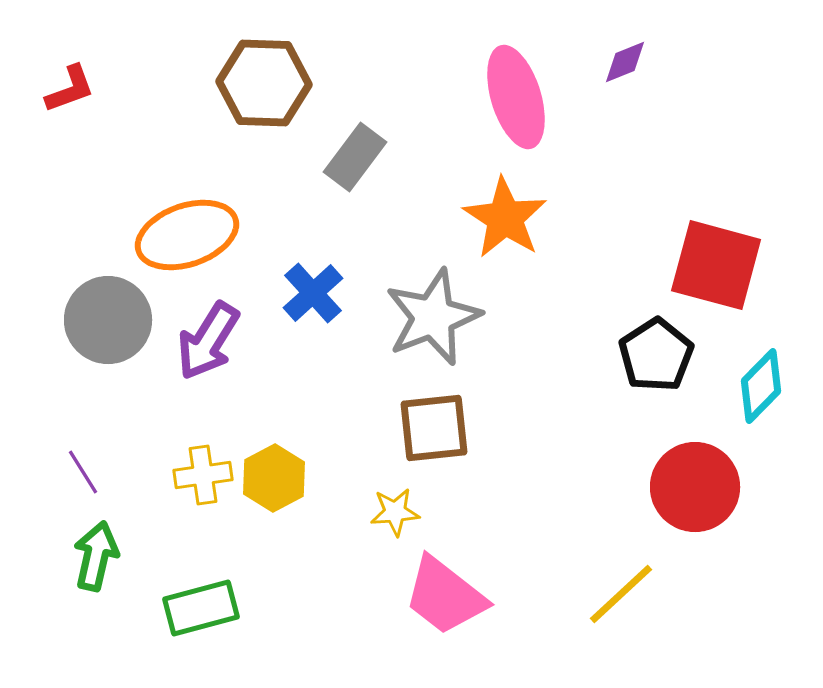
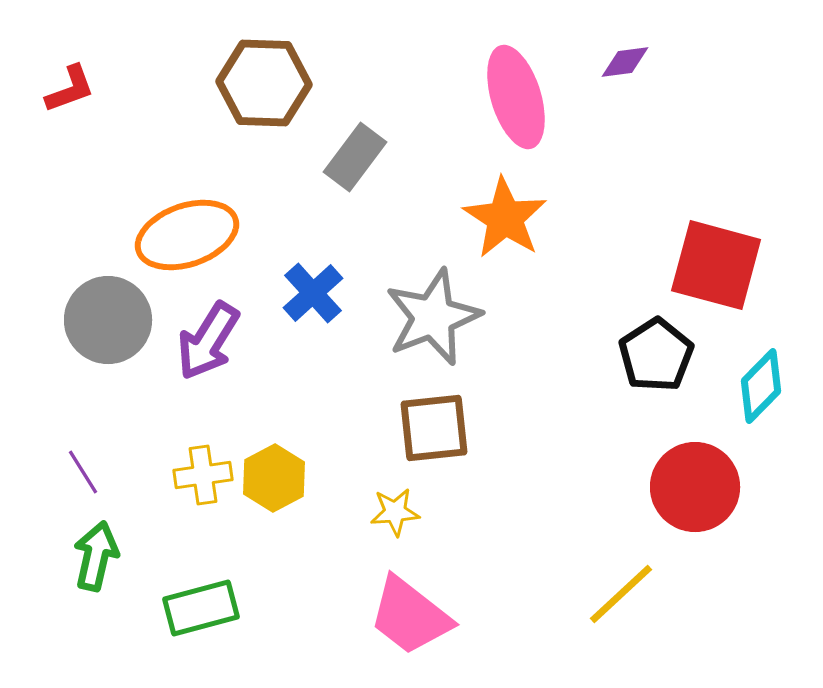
purple diamond: rotated 15 degrees clockwise
pink trapezoid: moved 35 px left, 20 px down
